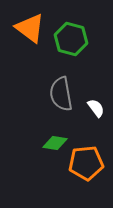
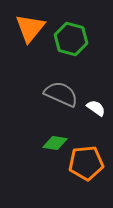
orange triangle: rotated 32 degrees clockwise
gray semicircle: rotated 124 degrees clockwise
white semicircle: rotated 18 degrees counterclockwise
